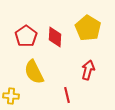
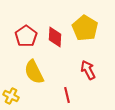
yellow pentagon: moved 3 px left
red arrow: rotated 42 degrees counterclockwise
yellow cross: rotated 21 degrees clockwise
